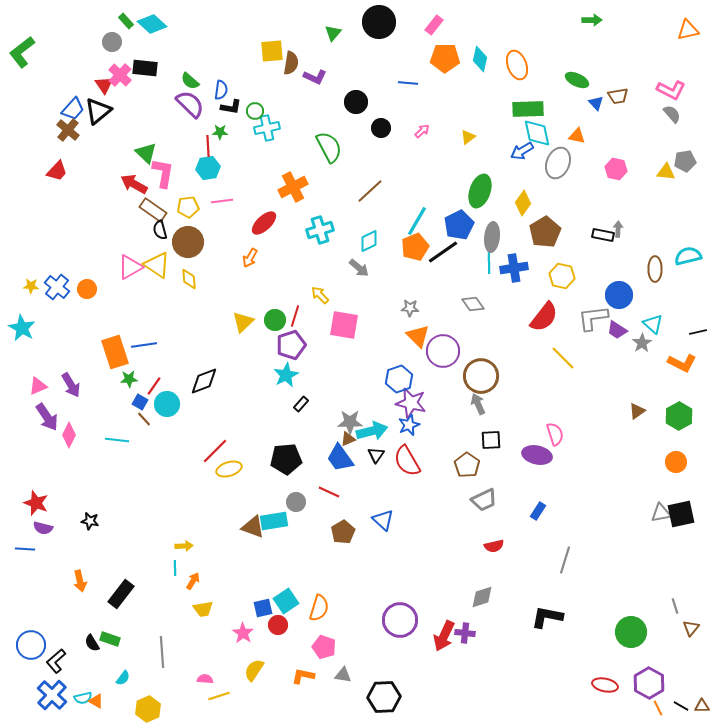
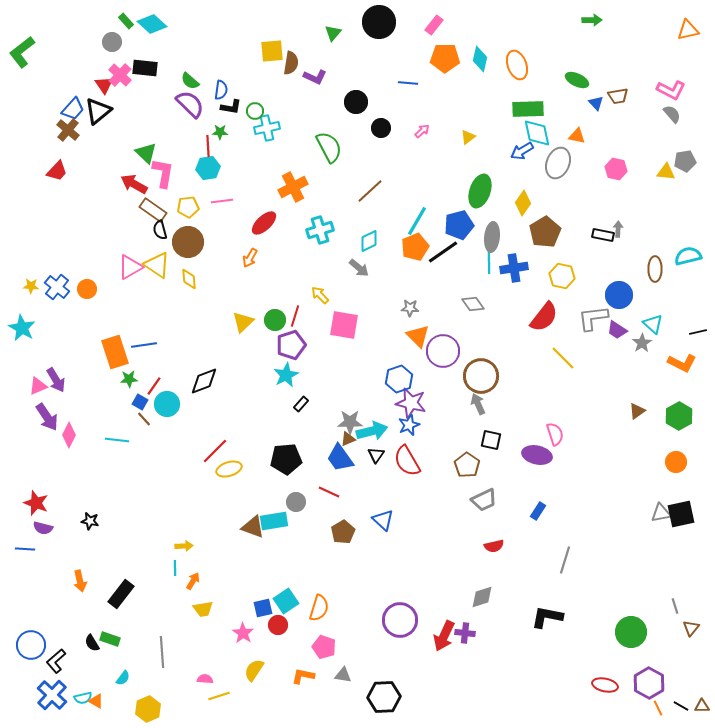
blue pentagon at (459, 225): rotated 12 degrees clockwise
purple arrow at (71, 385): moved 15 px left, 5 px up
black square at (491, 440): rotated 15 degrees clockwise
